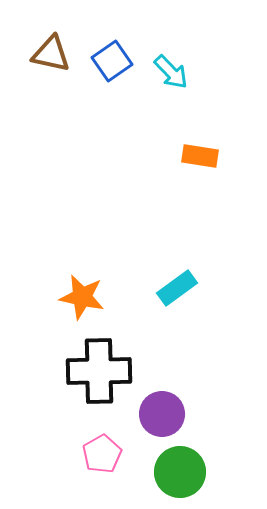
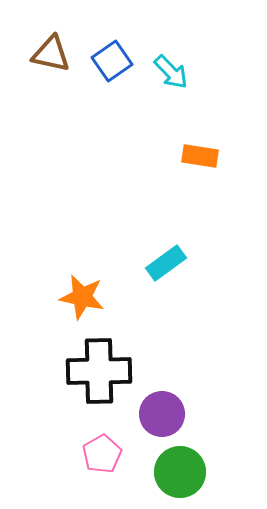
cyan rectangle: moved 11 px left, 25 px up
